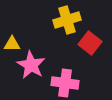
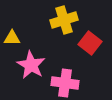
yellow cross: moved 3 px left
yellow triangle: moved 6 px up
